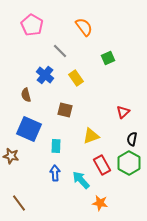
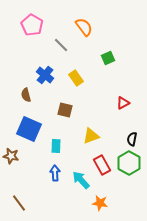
gray line: moved 1 px right, 6 px up
red triangle: moved 9 px up; rotated 16 degrees clockwise
